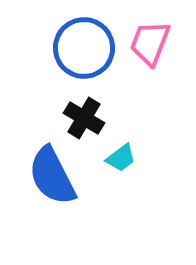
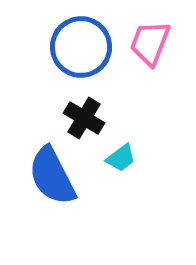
blue circle: moved 3 px left, 1 px up
